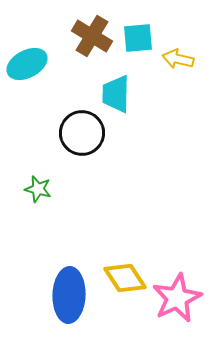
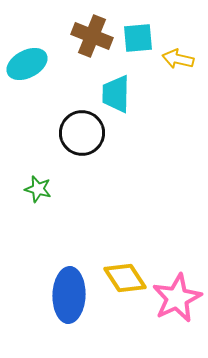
brown cross: rotated 9 degrees counterclockwise
